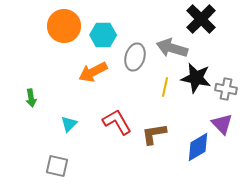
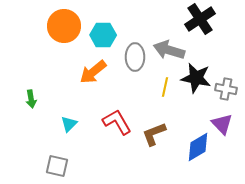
black cross: moved 1 px left; rotated 12 degrees clockwise
gray arrow: moved 3 px left, 2 px down
gray ellipse: rotated 16 degrees counterclockwise
orange arrow: rotated 12 degrees counterclockwise
green arrow: moved 1 px down
brown L-shape: rotated 12 degrees counterclockwise
